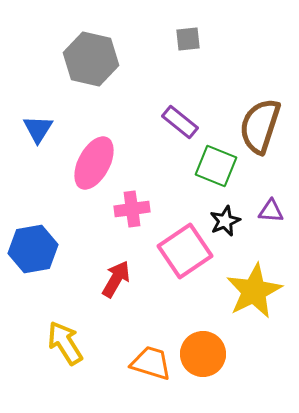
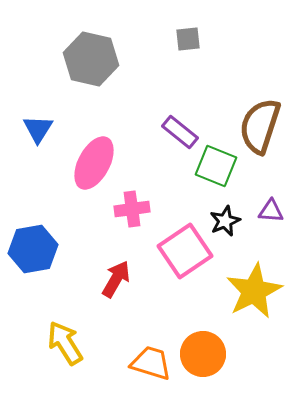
purple rectangle: moved 10 px down
